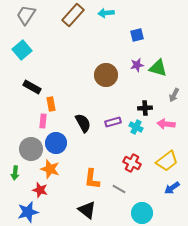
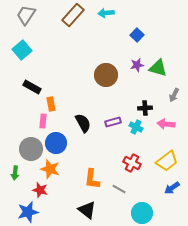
blue square: rotated 32 degrees counterclockwise
